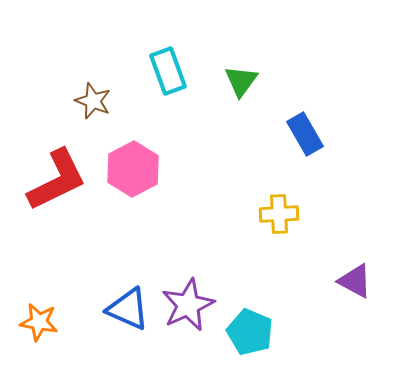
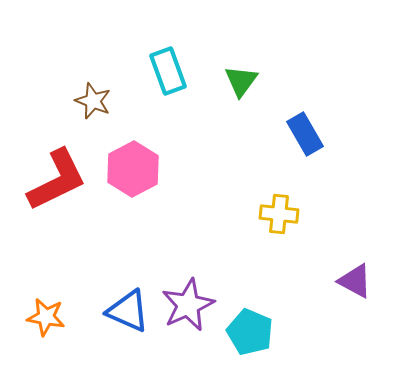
yellow cross: rotated 9 degrees clockwise
blue triangle: moved 2 px down
orange star: moved 7 px right, 5 px up
